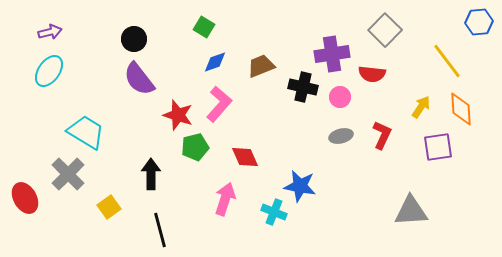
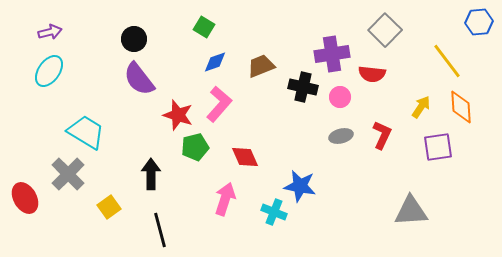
orange diamond: moved 2 px up
